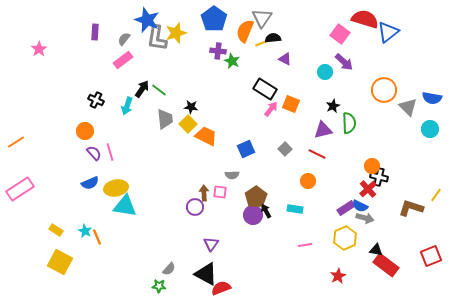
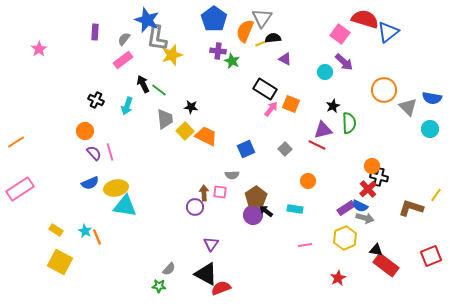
yellow star at (176, 33): moved 4 px left, 22 px down
black arrow at (142, 89): moved 1 px right, 5 px up; rotated 60 degrees counterclockwise
yellow square at (188, 124): moved 3 px left, 7 px down
red line at (317, 154): moved 9 px up
black arrow at (266, 211): rotated 24 degrees counterclockwise
red star at (338, 276): moved 2 px down
